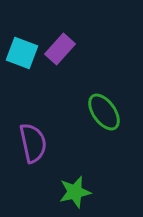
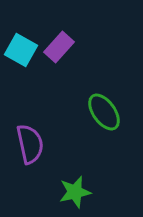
purple rectangle: moved 1 px left, 2 px up
cyan square: moved 1 px left, 3 px up; rotated 8 degrees clockwise
purple semicircle: moved 3 px left, 1 px down
